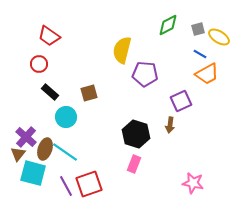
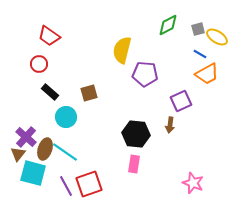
yellow ellipse: moved 2 px left
black hexagon: rotated 12 degrees counterclockwise
pink rectangle: rotated 12 degrees counterclockwise
pink star: rotated 10 degrees clockwise
